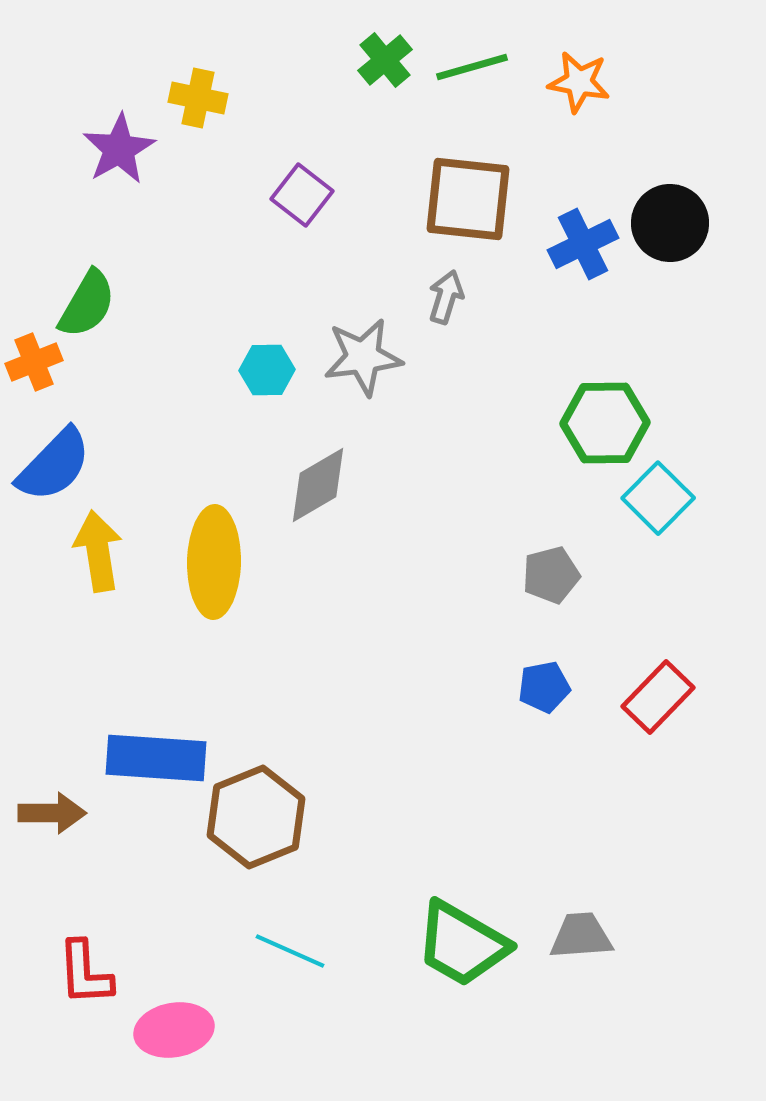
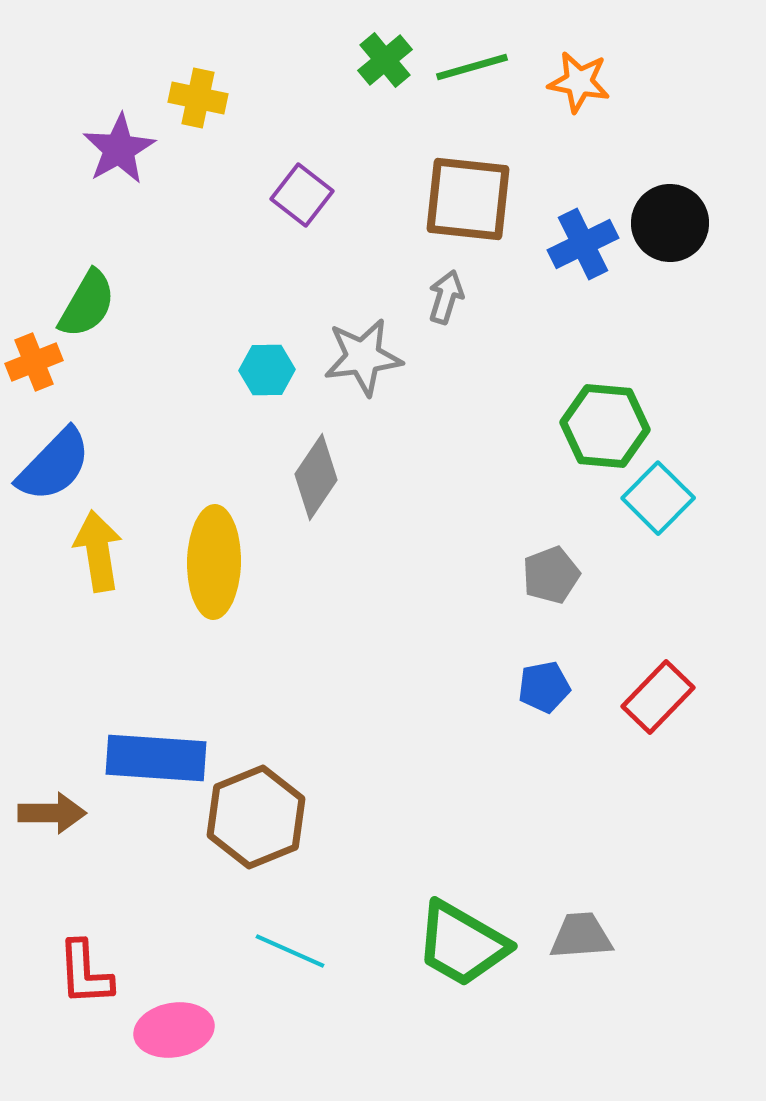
green hexagon: moved 3 px down; rotated 6 degrees clockwise
gray diamond: moved 2 px left, 8 px up; rotated 26 degrees counterclockwise
gray pentagon: rotated 6 degrees counterclockwise
